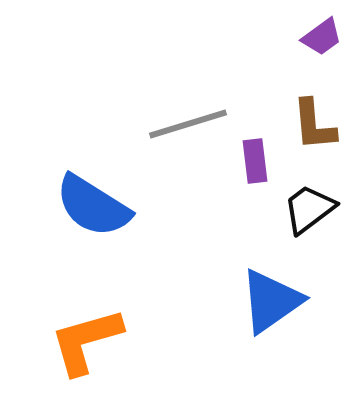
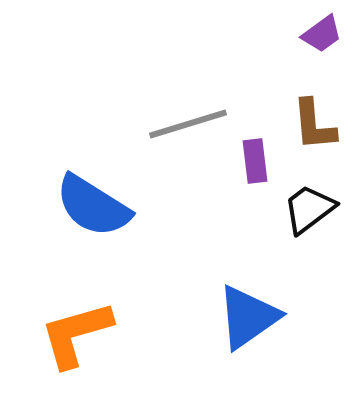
purple trapezoid: moved 3 px up
blue triangle: moved 23 px left, 16 px down
orange L-shape: moved 10 px left, 7 px up
